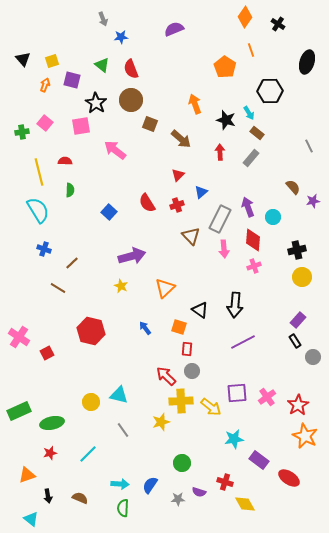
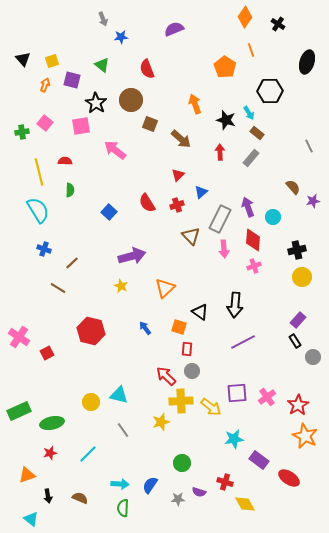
red semicircle at (131, 69): moved 16 px right
black triangle at (200, 310): moved 2 px down
